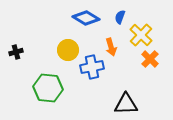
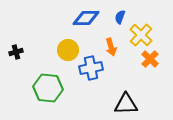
blue diamond: rotated 32 degrees counterclockwise
blue cross: moved 1 px left, 1 px down
